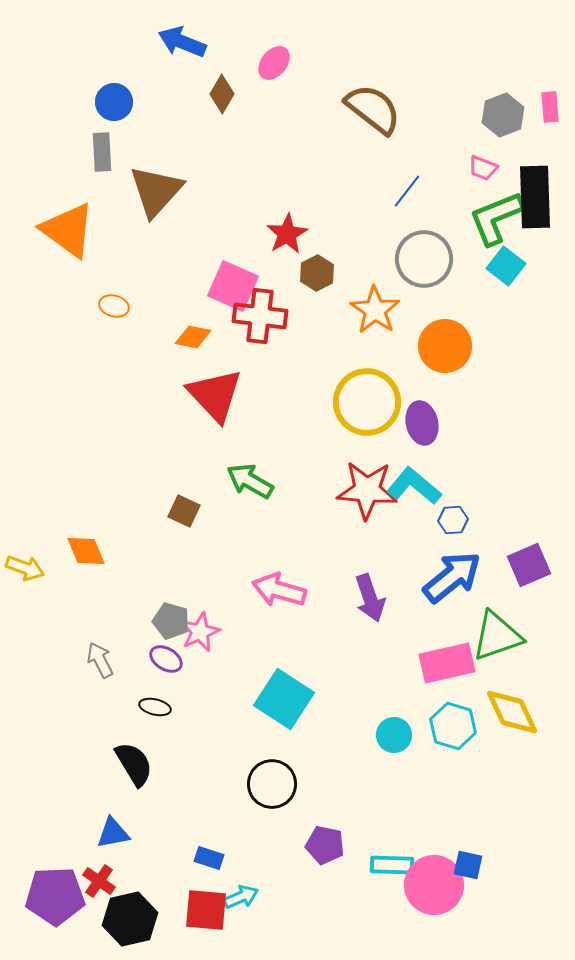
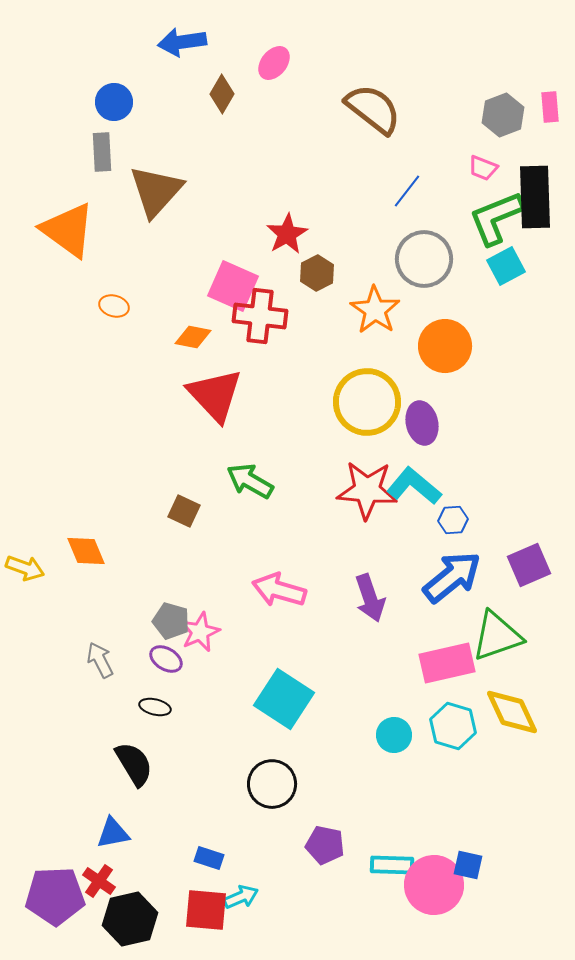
blue arrow at (182, 42): rotated 30 degrees counterclockwise
cyan square at (506, 266): rotated 24 degrees clockwise
